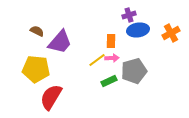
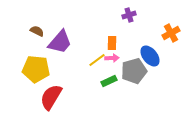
blue ellipse: moved 12 px right, 26 px down; rotated 60 degrees clockwise
orange rectangle: moved 1 px right, 2 px down
